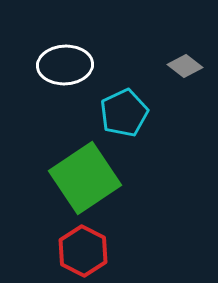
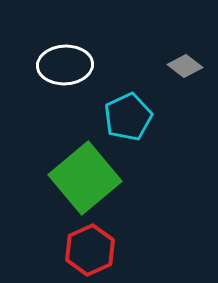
cyan pentagon: moved 4 px right, 4 px down
green square: rotated 6 degrees counterclockwise
red hexagon: moved 7 px right, 1 px up; rotated 9 degrees clockwise
